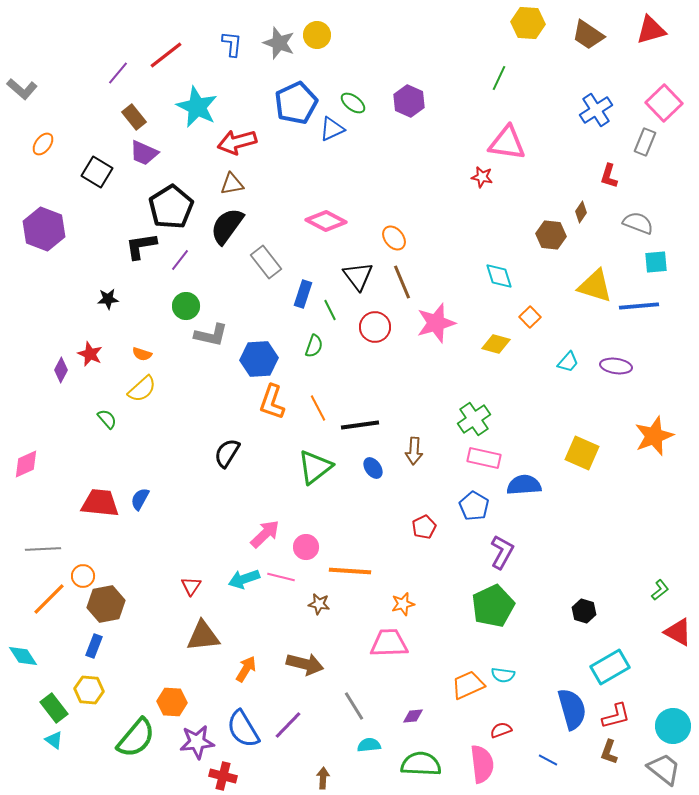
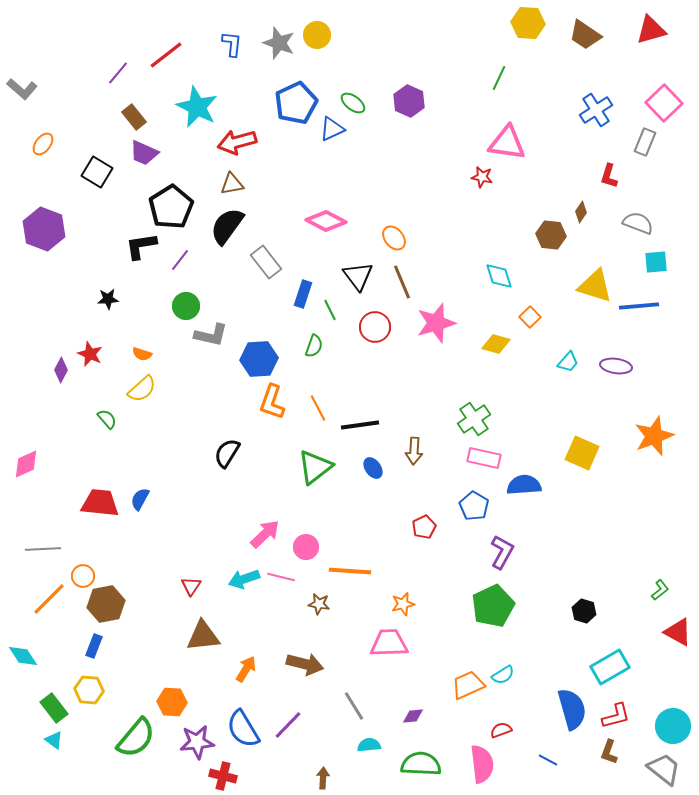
brown trapezoid at (588, 35): moved 3 px left
cyan semicircle at (503, 675): rotated 40 degrees counterclockwise
